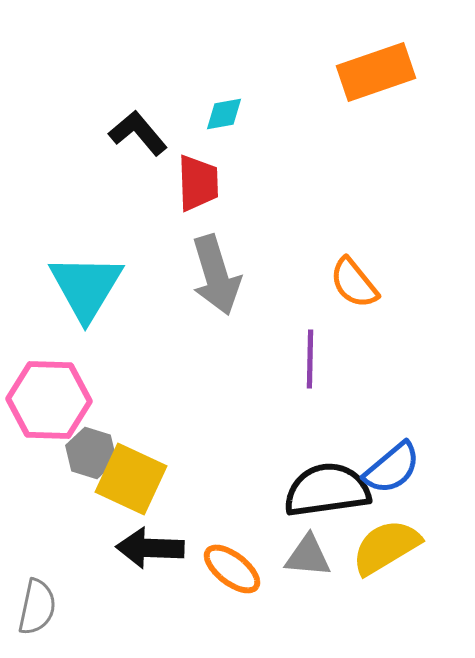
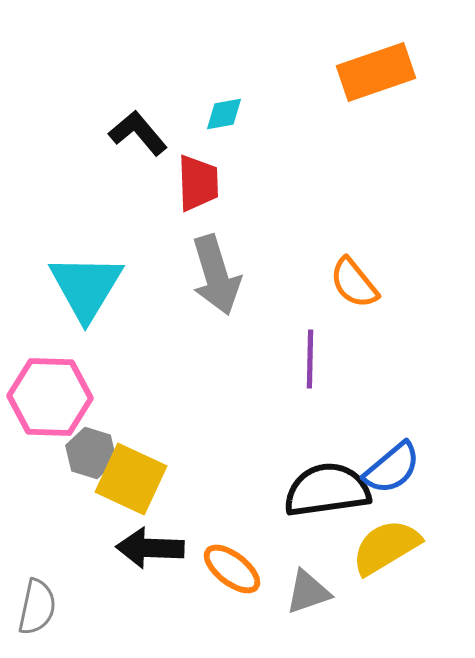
pink hexagon: moved 1 px right, 3 px up
gray triangle: moved 36 px down; rotated 24 degrees counterclockwise
